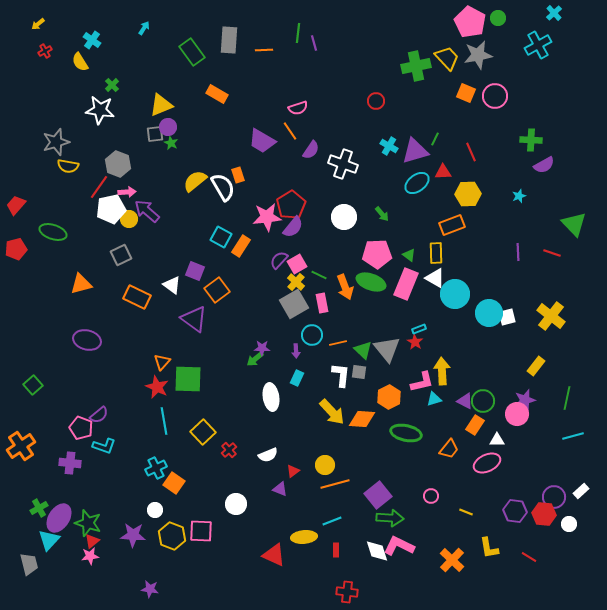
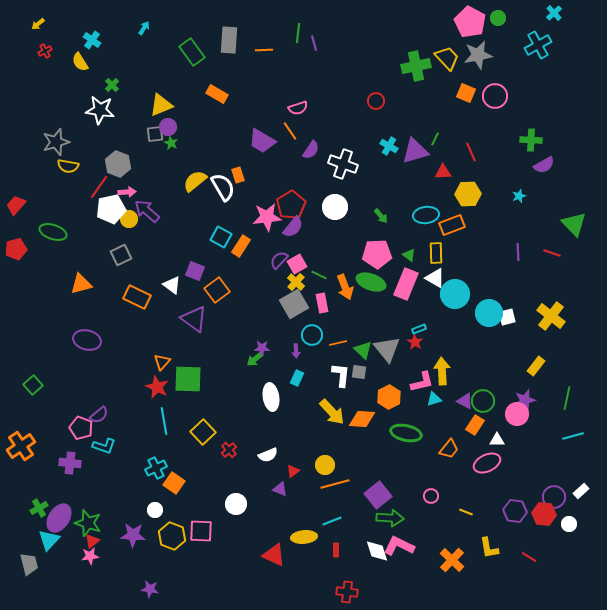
cyan ellipse at (417, 183): moved 9 px right, 32 px down; rotated 30 degrees clockwise
green arrow at (382, 214): moved 1 px left, 2 px down
white circle at (344, 217): moved 9 px left, 10 px up
